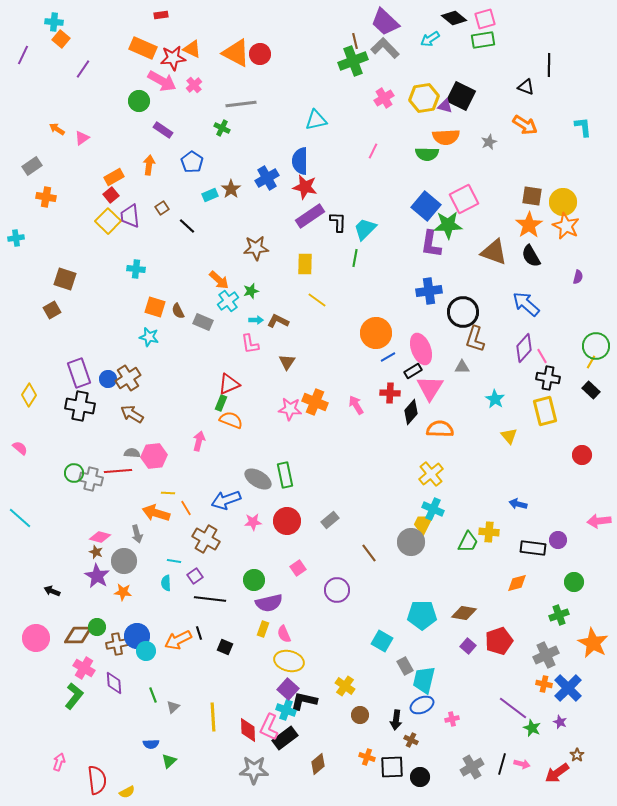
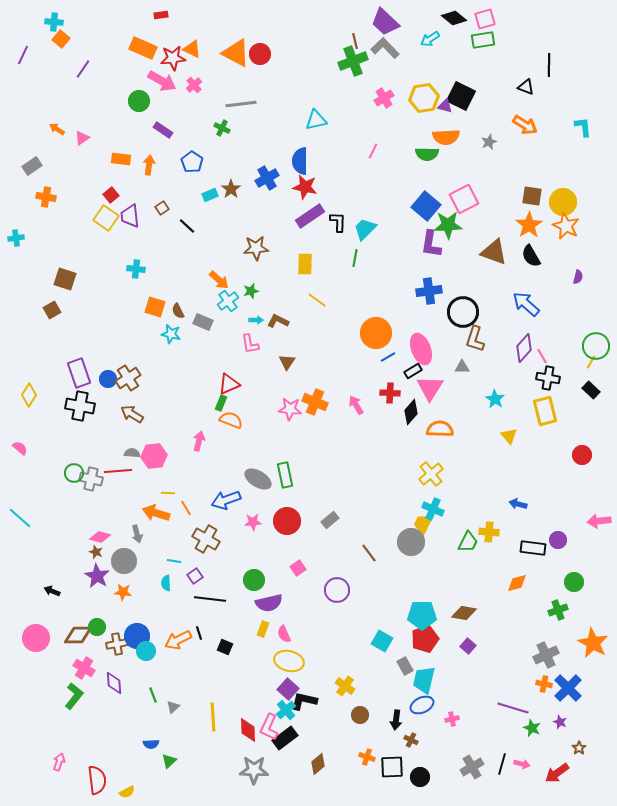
orange rectangle at (114, 177): moved 7 px right, 18 px up; rotated 36 degrees clockwise
yellow square at (108, 221): moved 2 px left, 3 px up; rotated 10 degrees counterclockwise
cyan star at (149, 337): moved 22 px right, 3 px up
green cross at (559, 615): moved 1 px left, 5 px up
red pentagon at (499, 641): moved 74 px left, 2 px up
purple line at (513, 708): rotated 20 degrees counterclockwise
cyan cross at (286, 710): rotated 30 degrees clockwise
brown star at (577, 755): moved 2 px right, 7 px up
